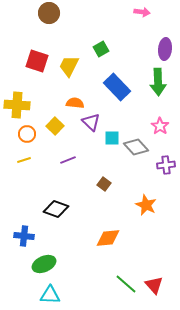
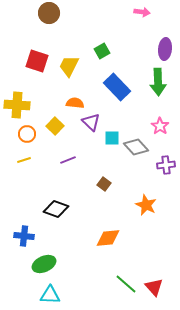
green square: moved 1 px right, 2 px down
red triangle: moved 2 px down
